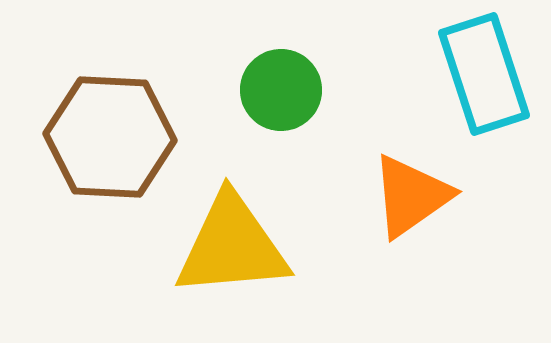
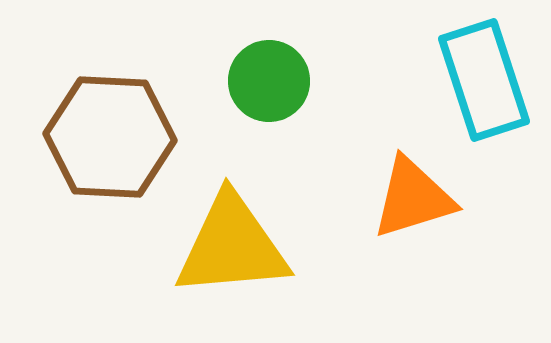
cyan rectangle: moved 6 px down
green circle: moved 12 px left, 9 px up
orange triangle: moved 2 px right, 2 px down; rotated 18 degrees clockwise
